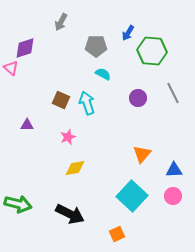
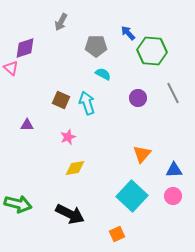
blue arrow: rotated 105 degrees clockwise
